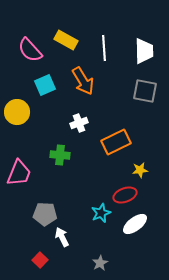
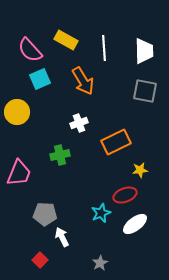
cyan square: moved 5 px left, 6 px up
green cross: rotated 18 degrees counterclockwise
